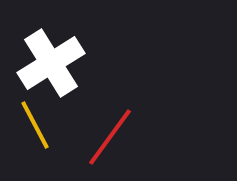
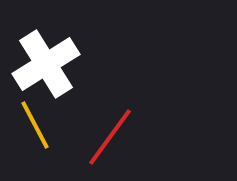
white cross: moved 5 px left, 1 px down
